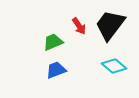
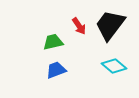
green trapezoid: rotated 10 degrees clockwise
